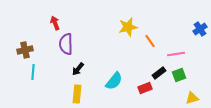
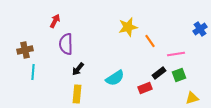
red arrow: moved 2 px up; rotated 48 degrees clockwise
cyan semicircle: moved 1 px right, 3 px up; rotated 18 degrees clockwise
